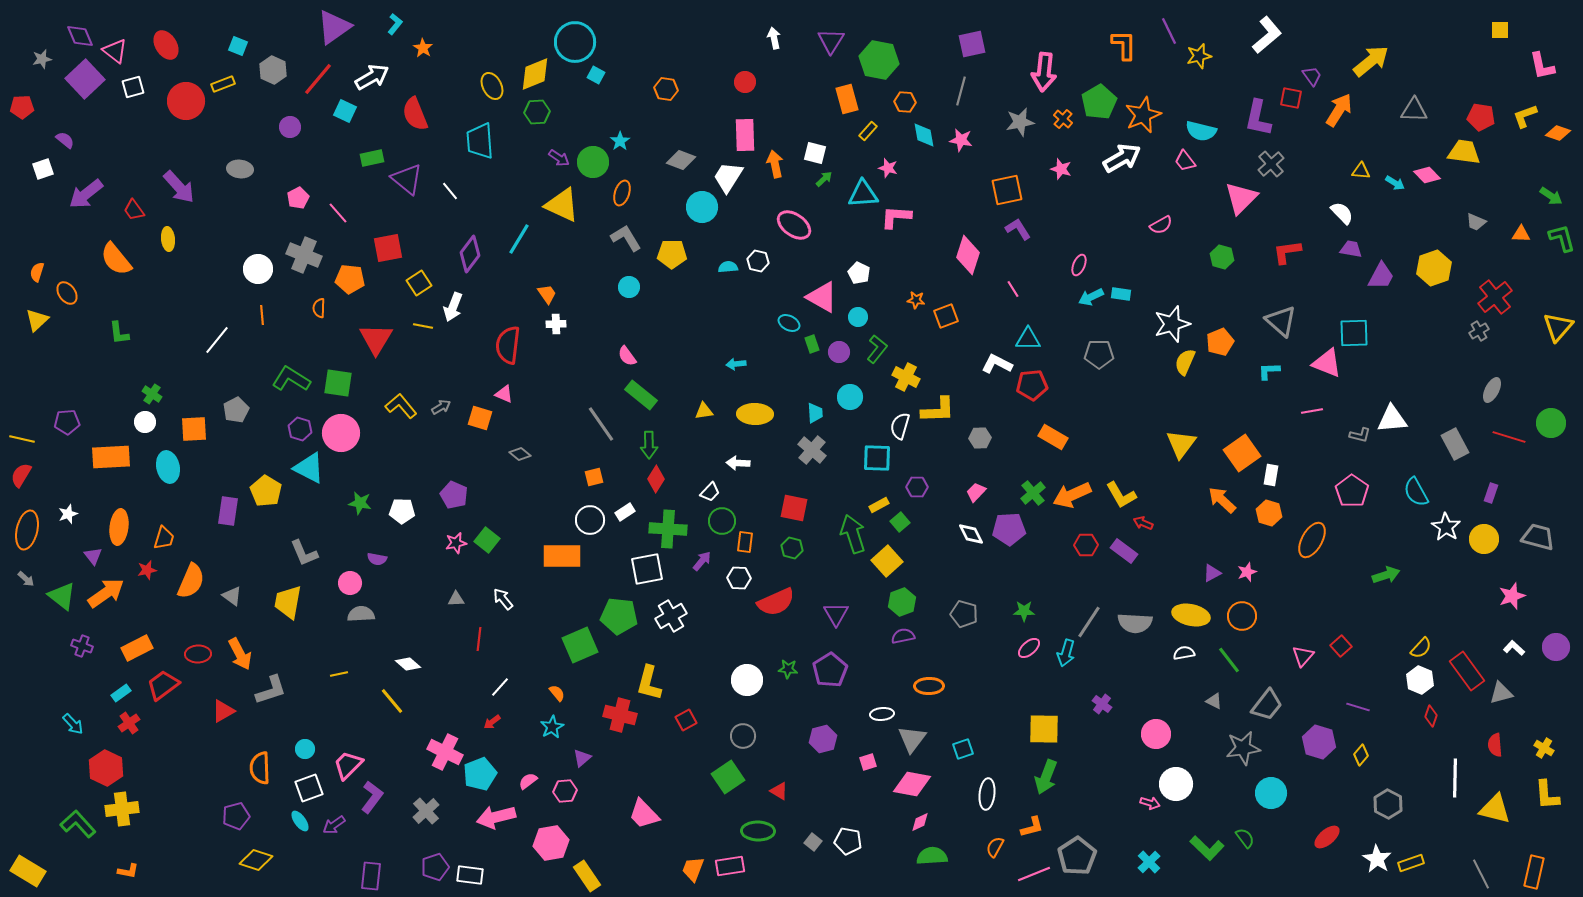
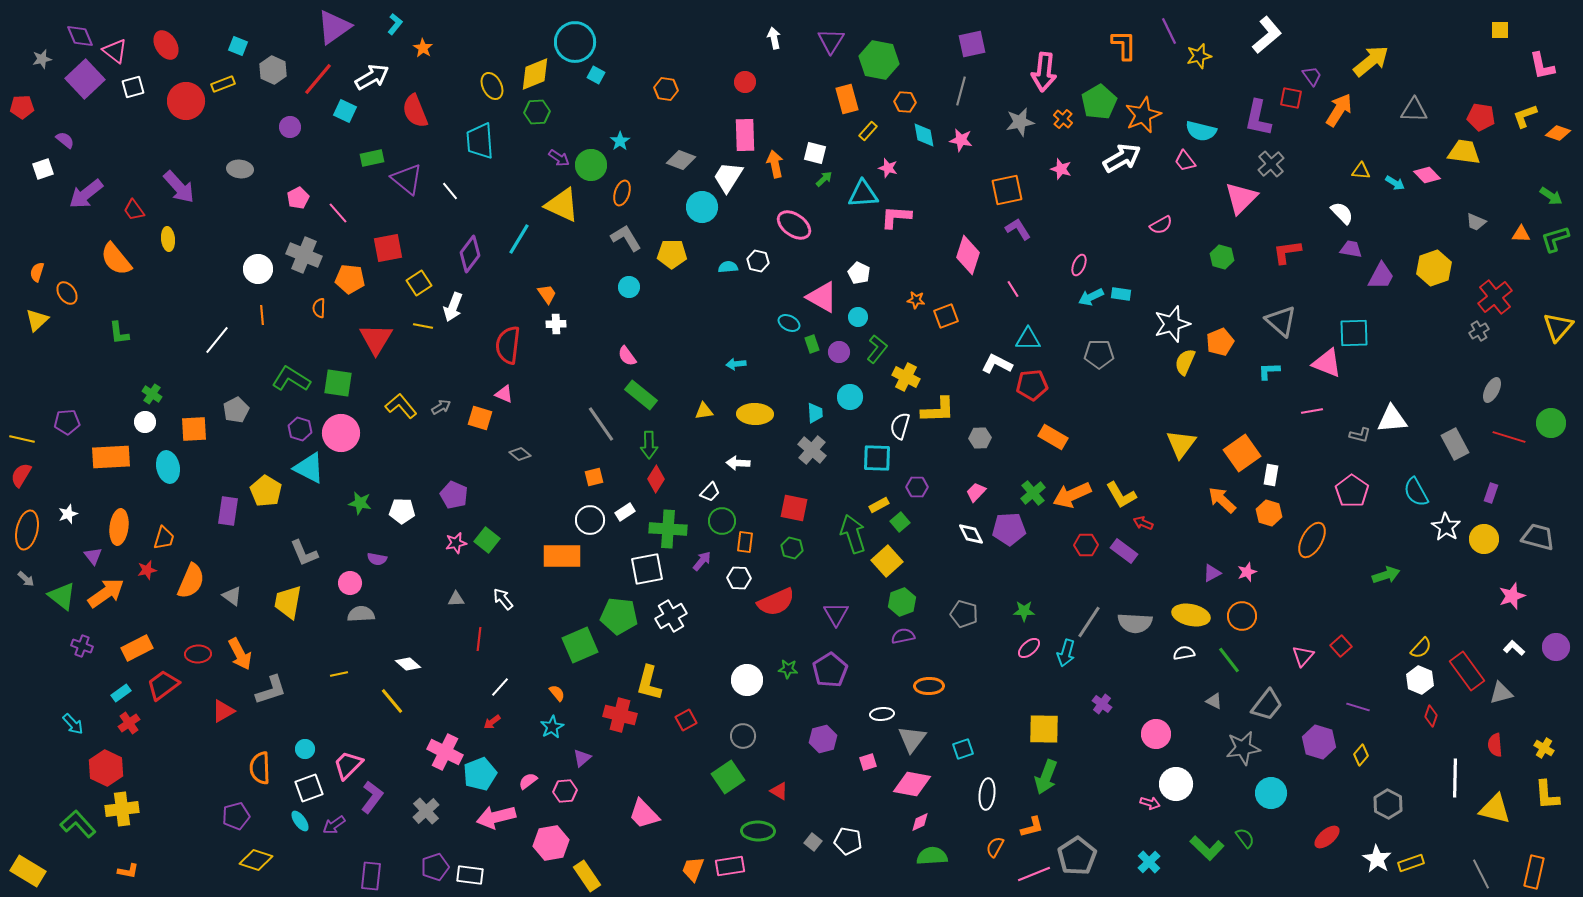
red semicircle at (415, 114): moved 3 px up
green circle at (593, 162): moved 2 px left, 3 px down
green L-shape at (1562, 238): moved 7 px left, 1 px down; rotated 92 degrees counterclockwise
